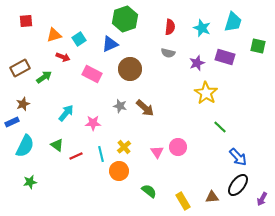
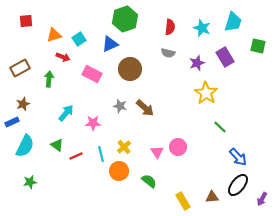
purple rectangle: rotated 42 degrees clockwise
green arrow: moved 5 px right, 2 px down; rotated 49 degrees counterclockwise
green semicircle: moved 10 px up
